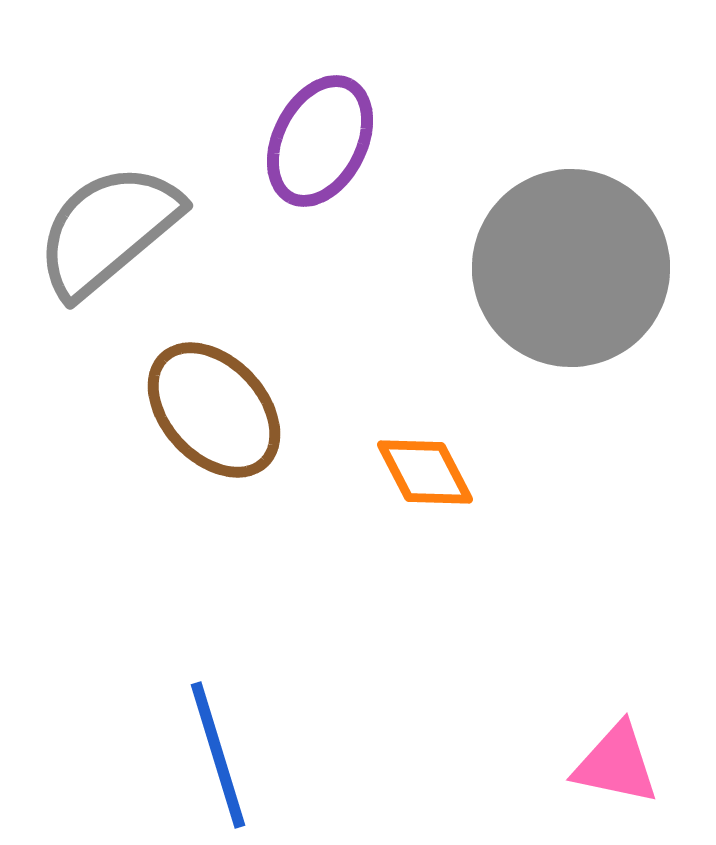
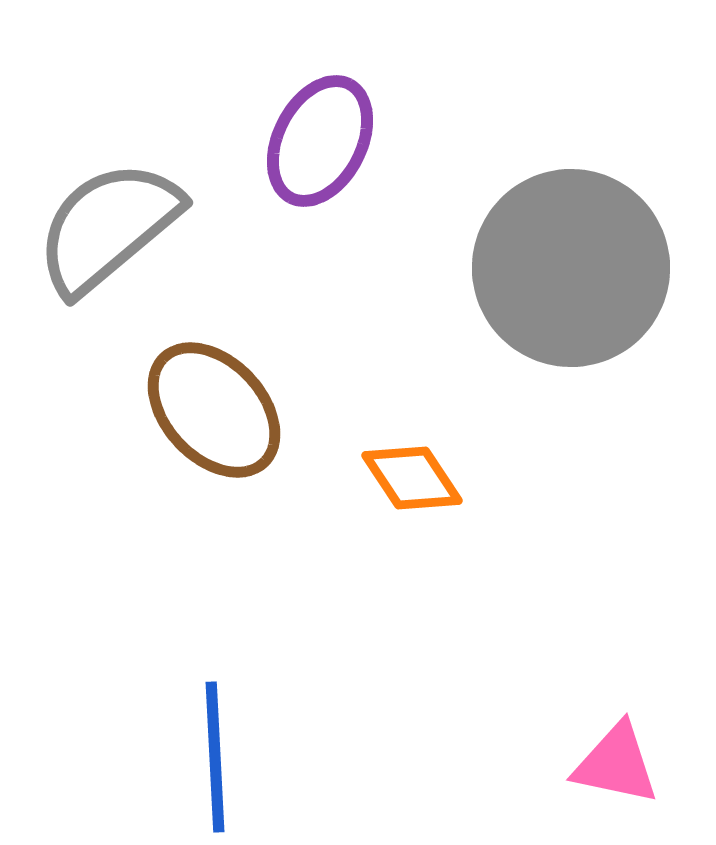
gray semicircle: moved 3 px up
orange diamond: moved 13 px left, 6 px down; rotated 6 degrees counterclockwise
blue line: moved 3 px left, 2 px down; rotated 14 degrees clockwise
